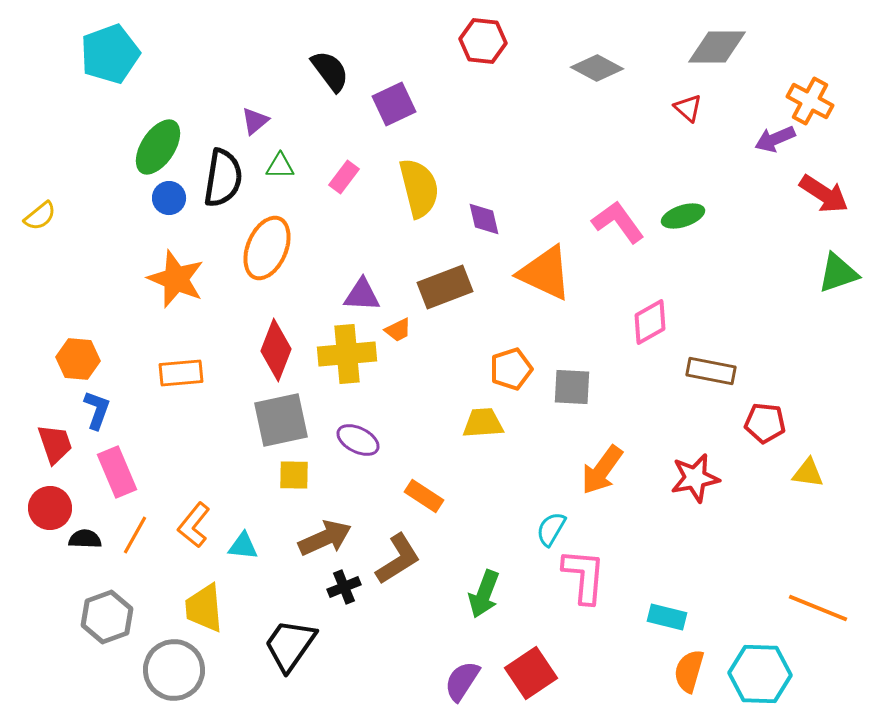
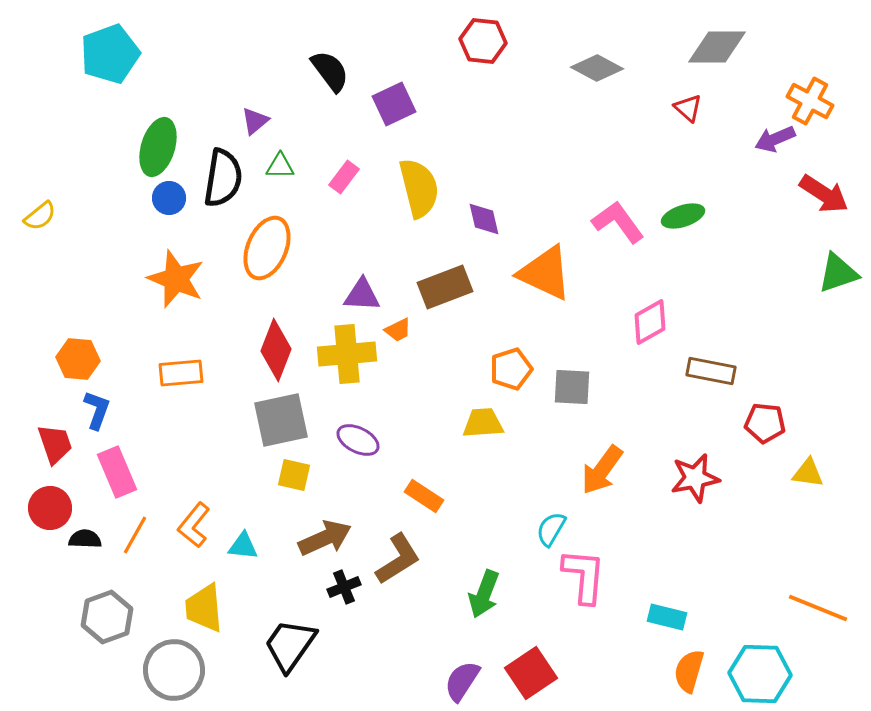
green ellipse at (158, 147): rotated 16 degrees counterclockwise
yellow square at (294, 475): rotated 12 degrees clockwise
